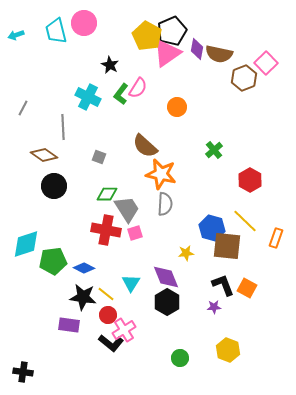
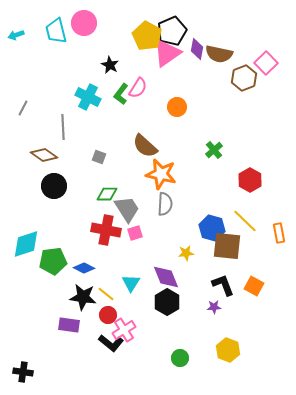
orange rectangle at (276, 238): moved 3 px right, 5 px up; rotated 30 degrees counterclockwise
orange square at (247, 288): moved 7 px right, 2 px up
